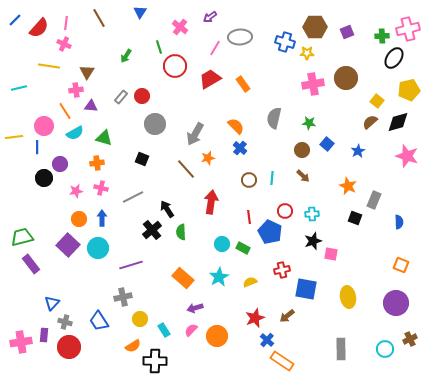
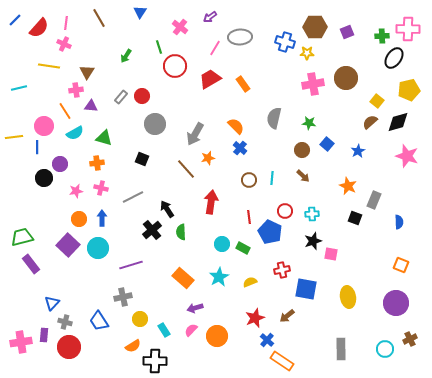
pink cross at (408, 29): rotated 15 degrees clockwise
